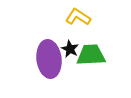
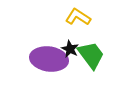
green trapezoid: rotated 56 degrees clockwise
purple ellipse: rotated 75 degrees counterclockwise
